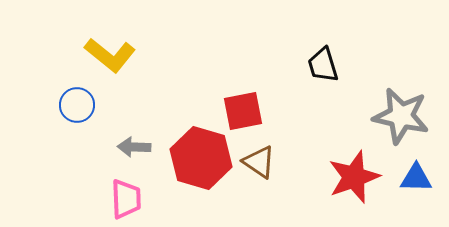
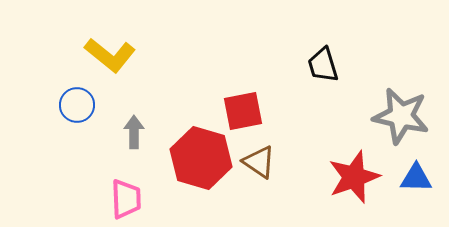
gray arrow: moved 15 px up; rotated 88 degrees clockwise
